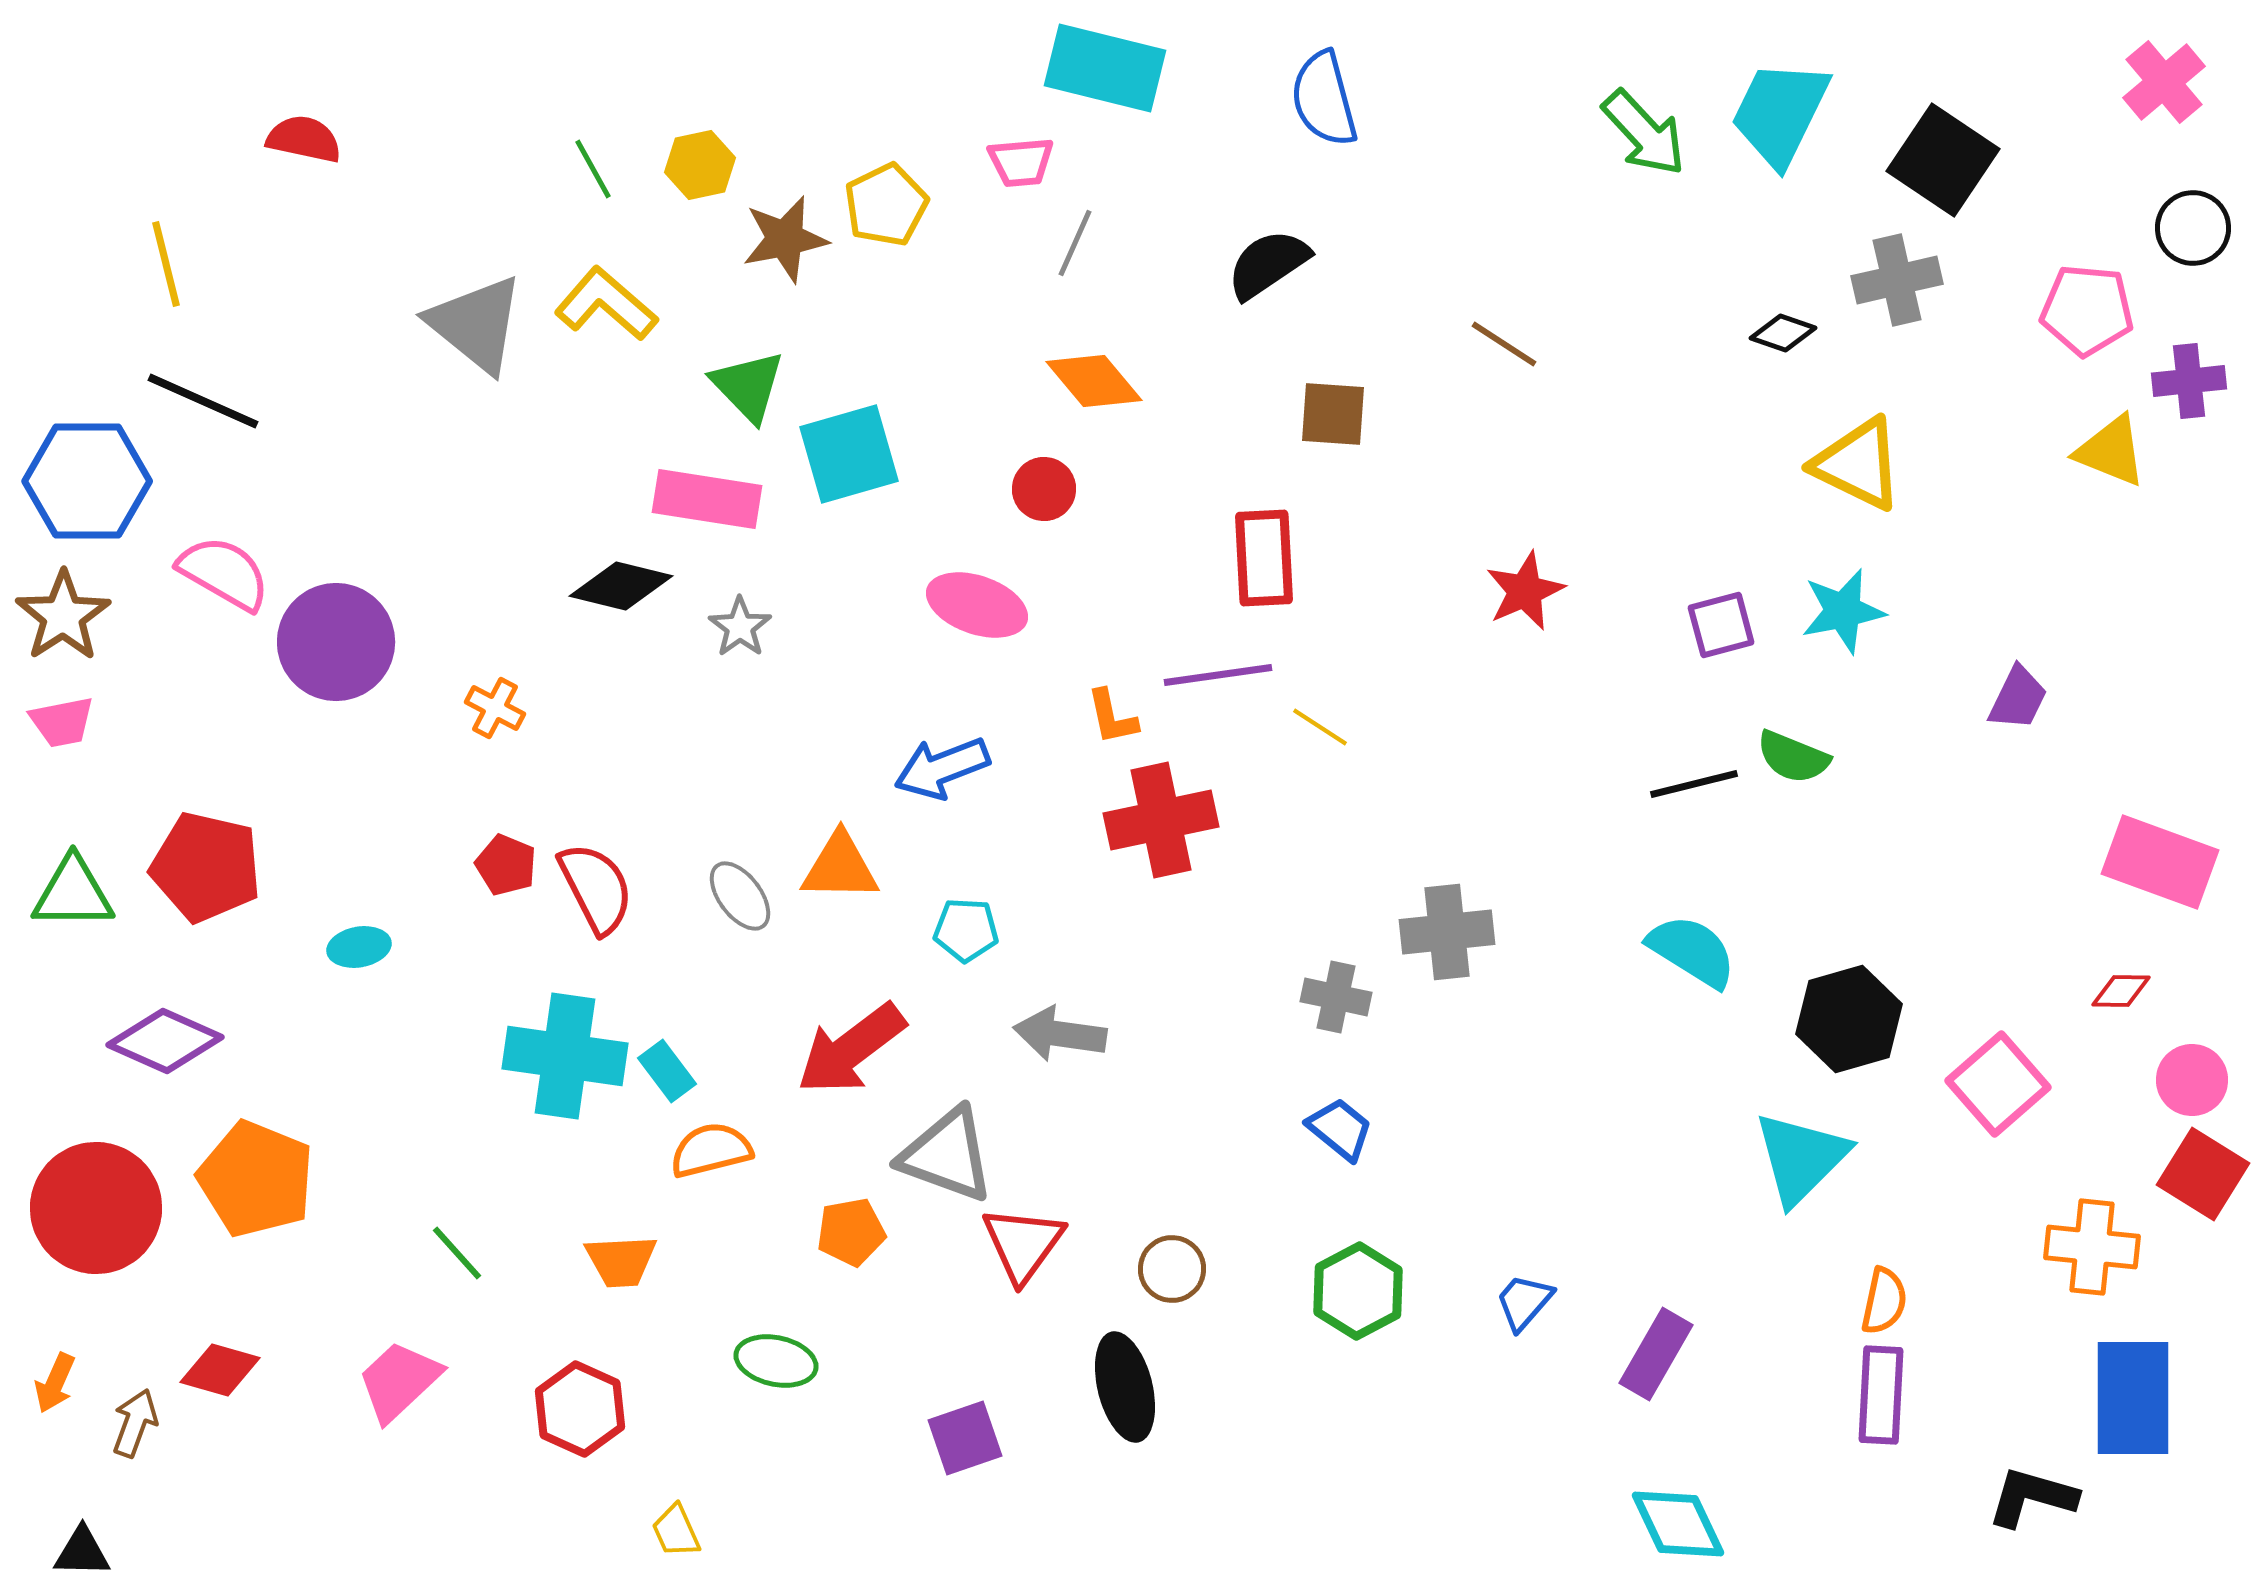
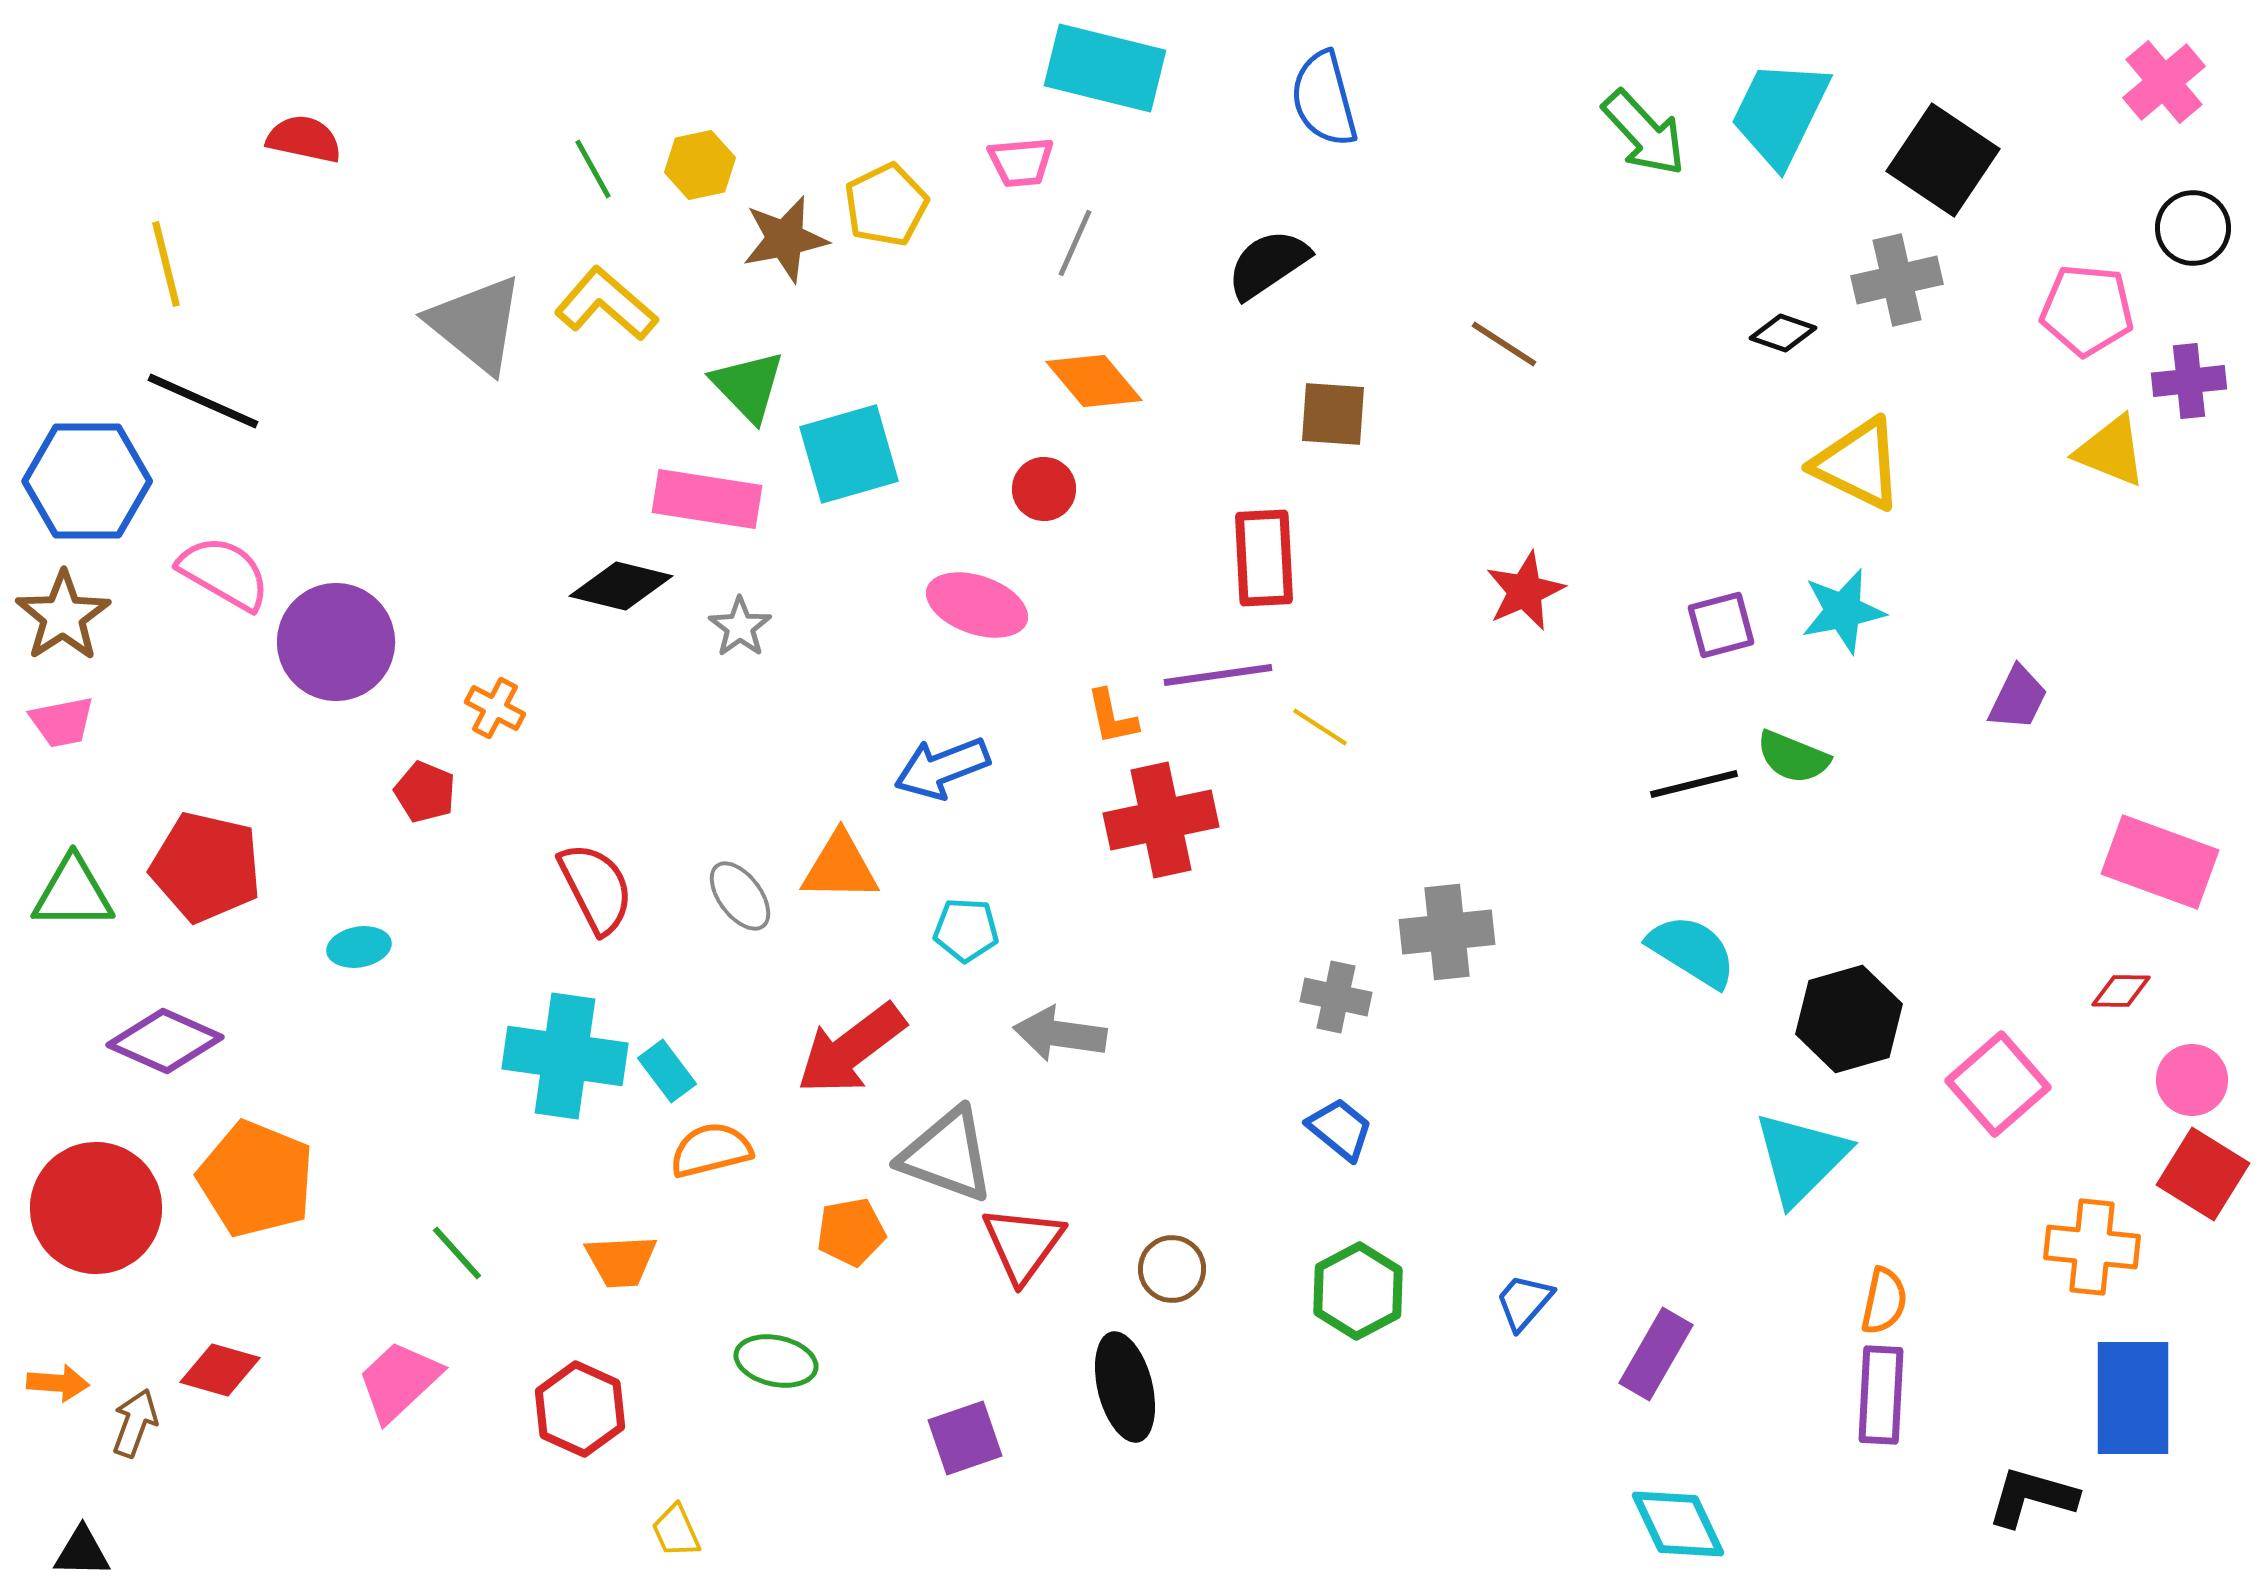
red pentagon at (506, 865): moved 81 px left, 73 px up
orange arrow at (55, 1383): moved 3 px right; rotated 110 degrees counterclockwise
